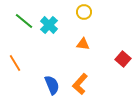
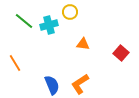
yellow circle: moved 14 px left
cyan cross: rotated 30 degrees clockwise
red square: moved 2 px left, 6 px up
orange L-shape: rotated 15 degrees clockwise
